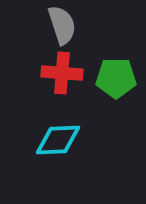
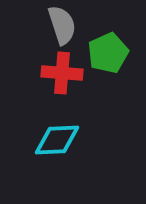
green pentagon: moved 8 px left, 25 px up; rotated 24 degrees counterclockwise
cyan diamond: moved 1 px left
